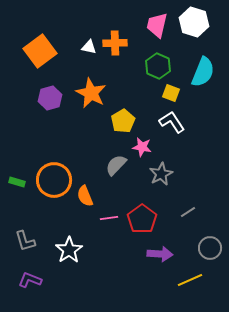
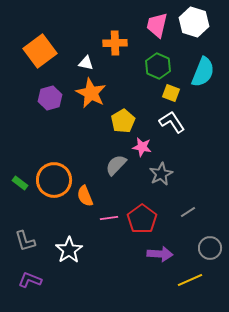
white triangle: moved 3 px left, 16 px down
green rectangle: moved 3 px right, 1 px down; rotated 21 degrees clockwise
